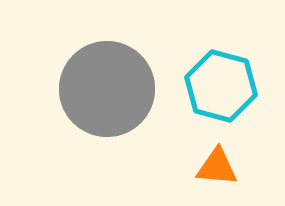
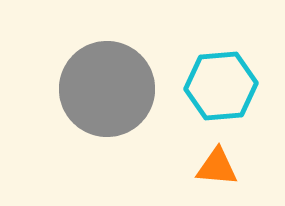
cyan hexagon: rotated 20 degrees counterclockwise
